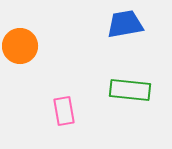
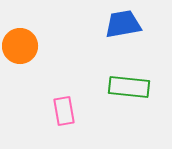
blue trapezoid: moved 2 px left
green rectangle: moved 1 px left, 3 px up
